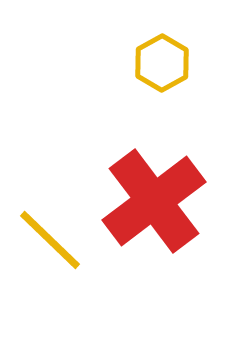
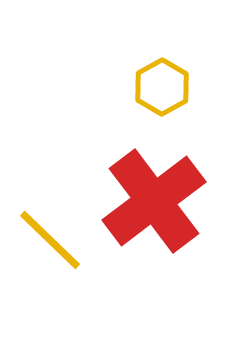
yellow hexagon: moved 24 px down
